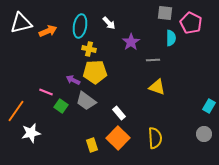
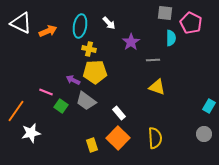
white triangle: rotated 40 degrees clockwise
